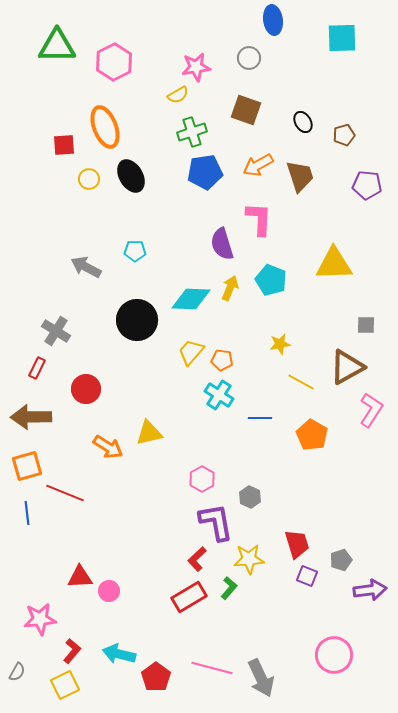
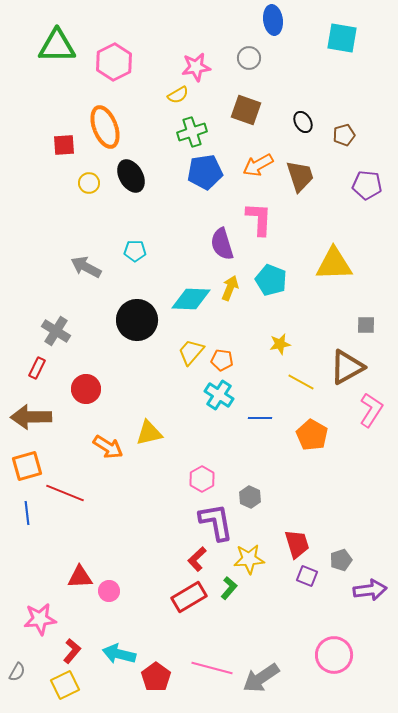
cyan square at (342, 38): rotated 12 degrees clockwise
yellow circle at (89, 179): moved 4 px down
gray arrow at (261, 678): rotated 81 degrees clockwise
